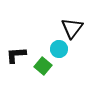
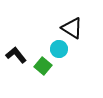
black triangle: rotated 35 degrees counterclockwise
black L-shape: rotated 55 degrees clockwise
